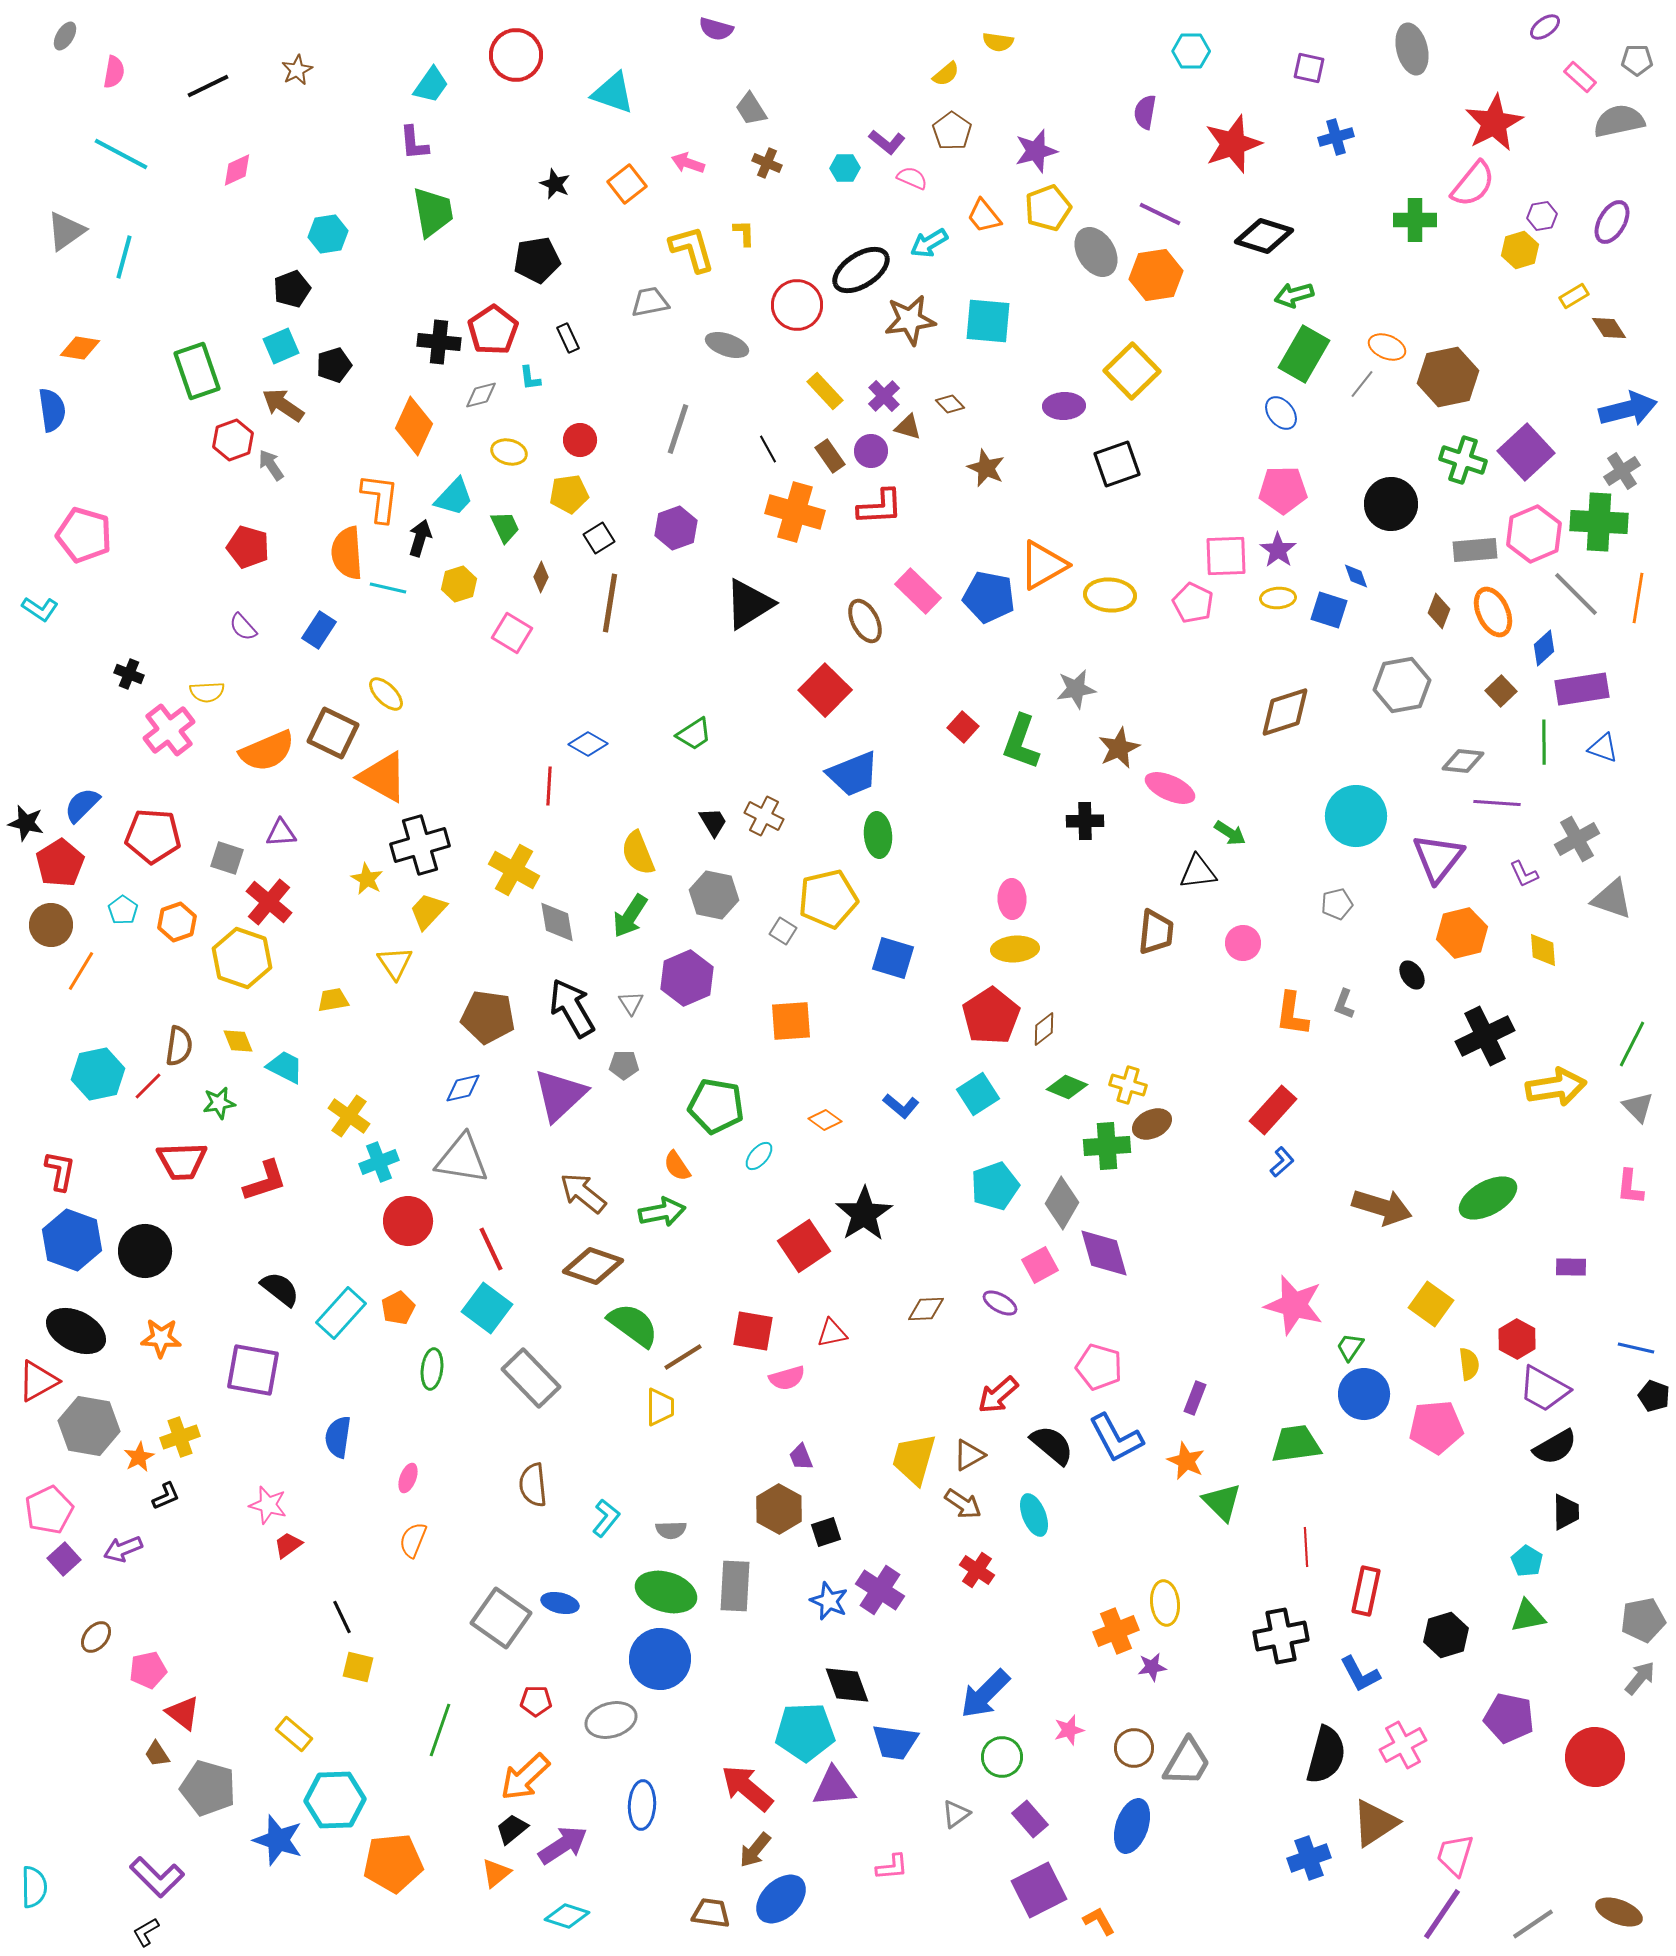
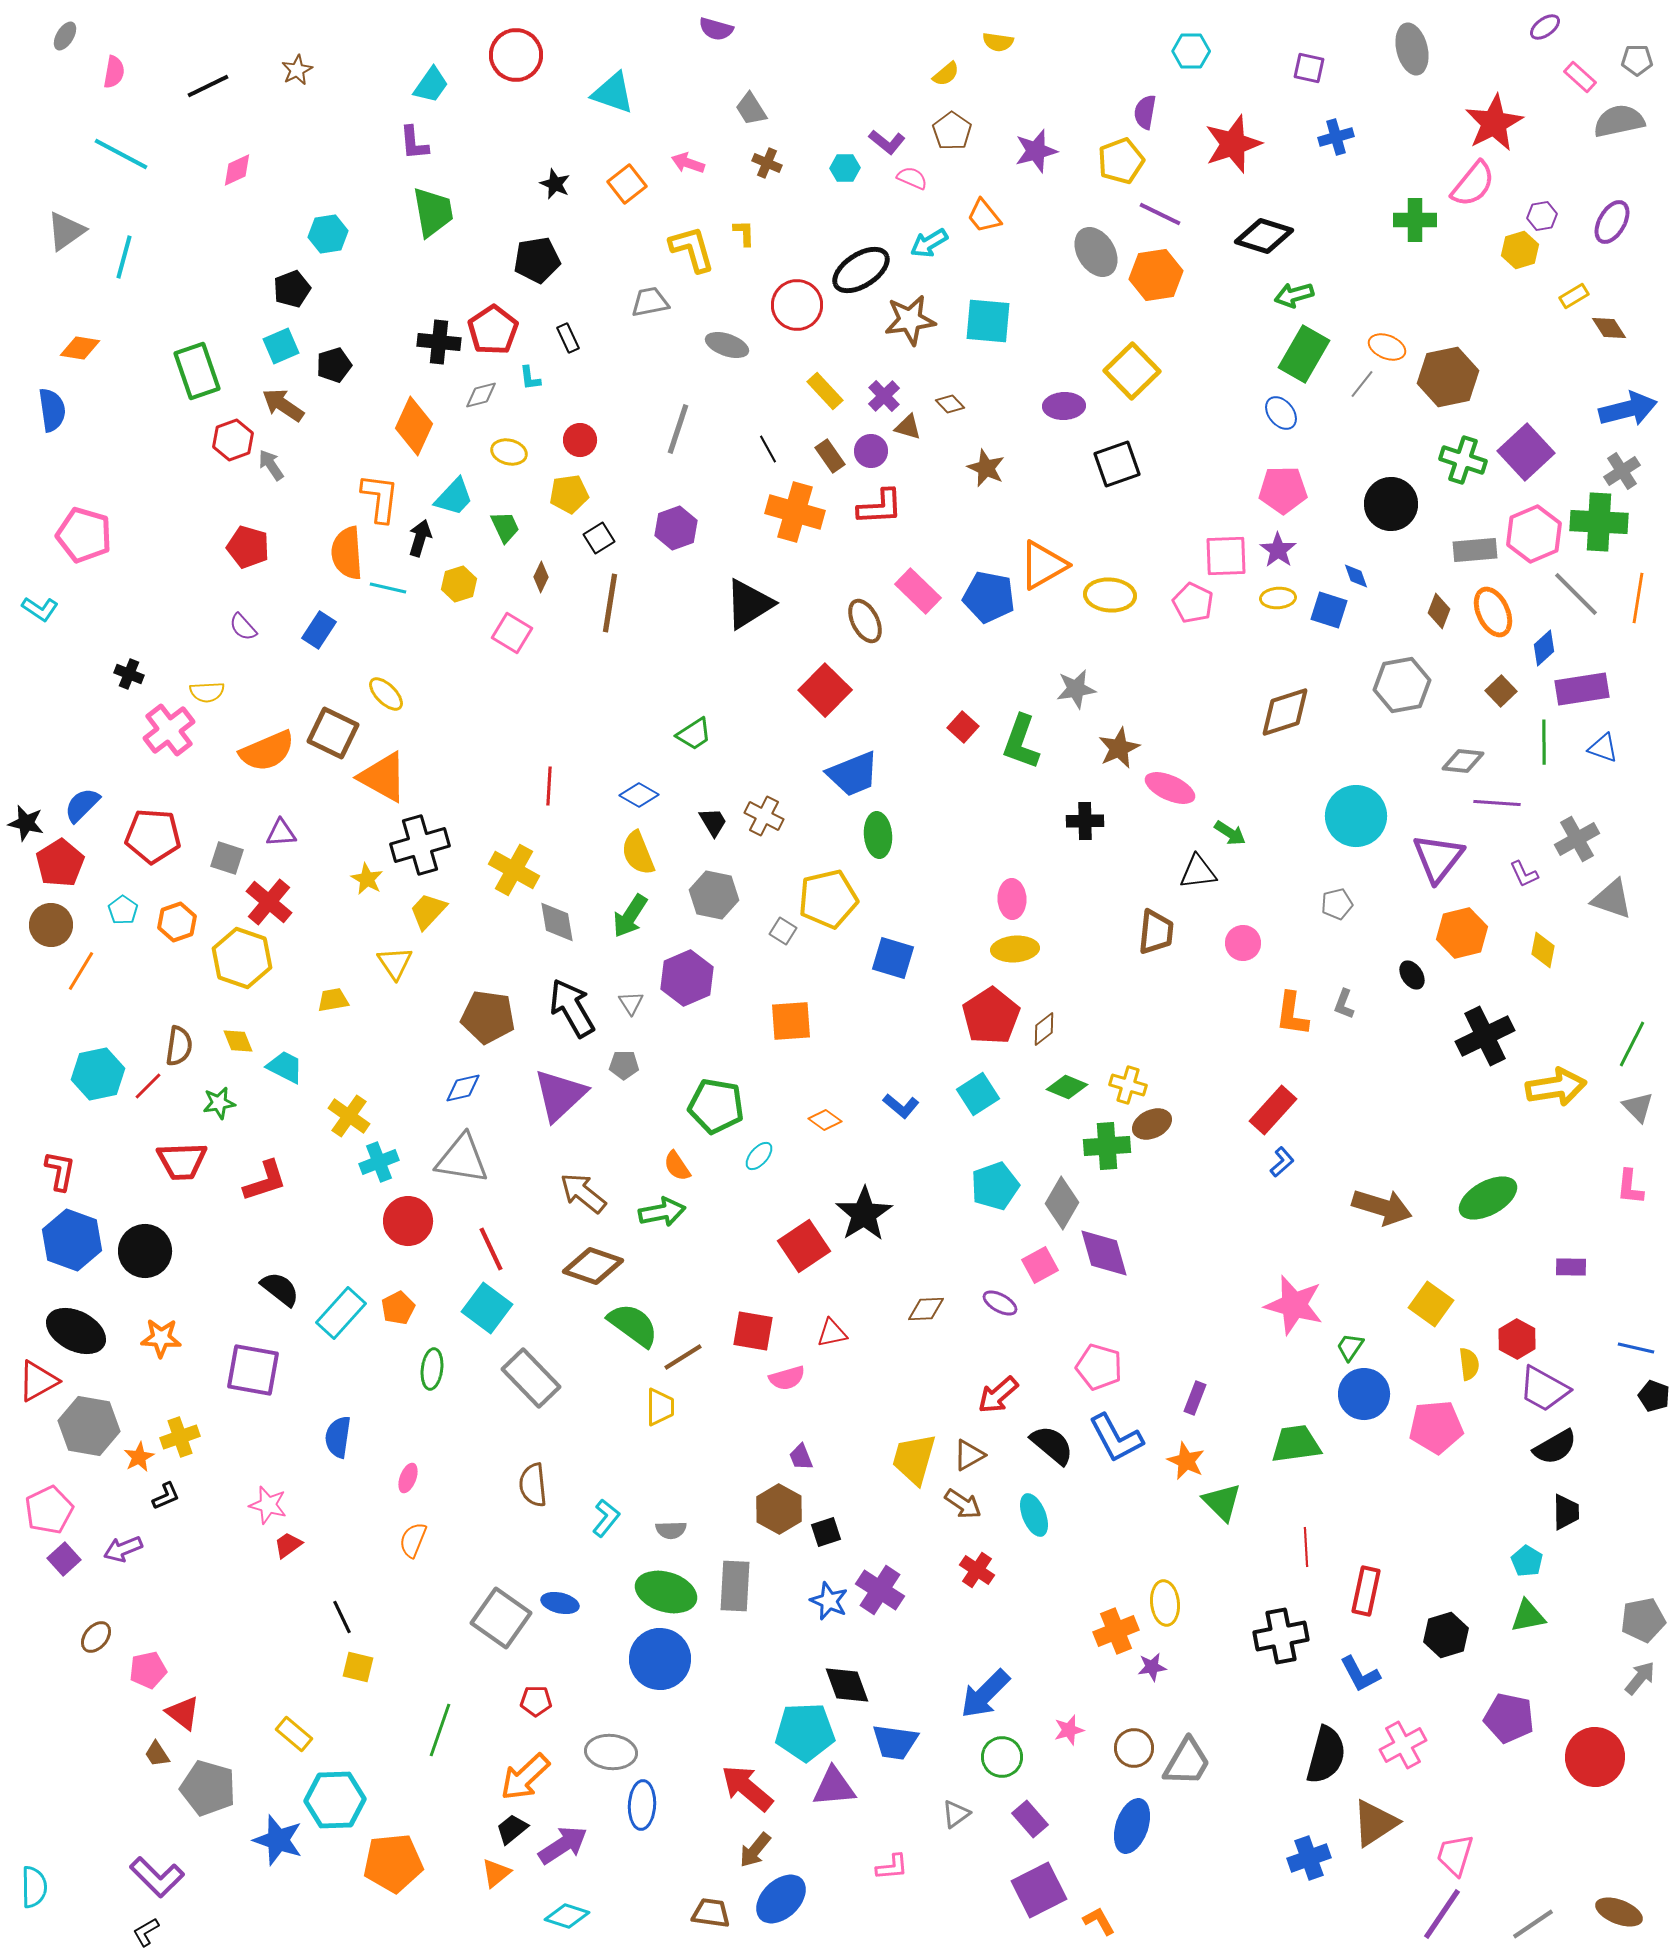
yellow pentagon at (1048, 208): moved 73 px right, 47 px up
blue diamond at (588, 744): moved 51 px right, 51 px down
yellow diamond at (1543, 950): rotated 15 degrees clockwise
gray ellipse at (611, 1720): moved 32 px down; rotated 21 degrees clockwise
